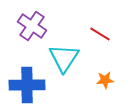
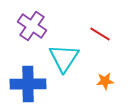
orange star: moved 1 px down
blue cross: moved 1 px right, 1 px up
